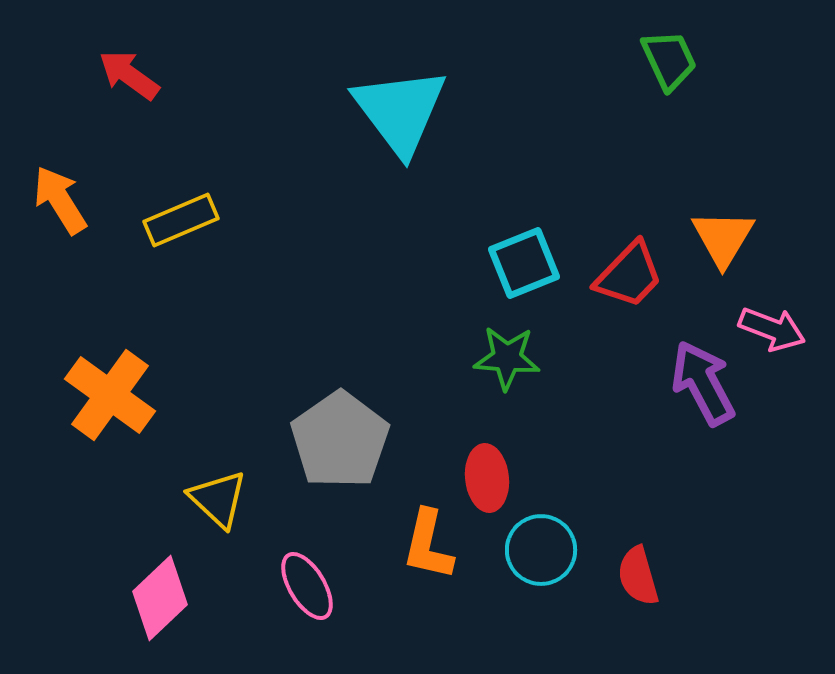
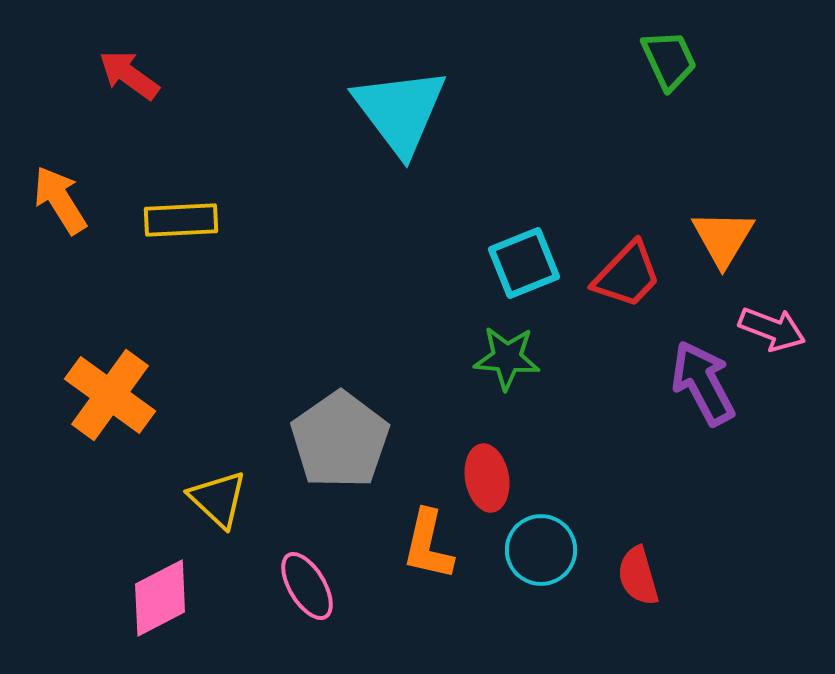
yellow rectangle: rotated 20 degrees clockwise
red trapezoid: moved 2 px left
red ellipse: rotated 4 degrees counterclockwise
pink diamond: rotated 16 degrees clockwise
